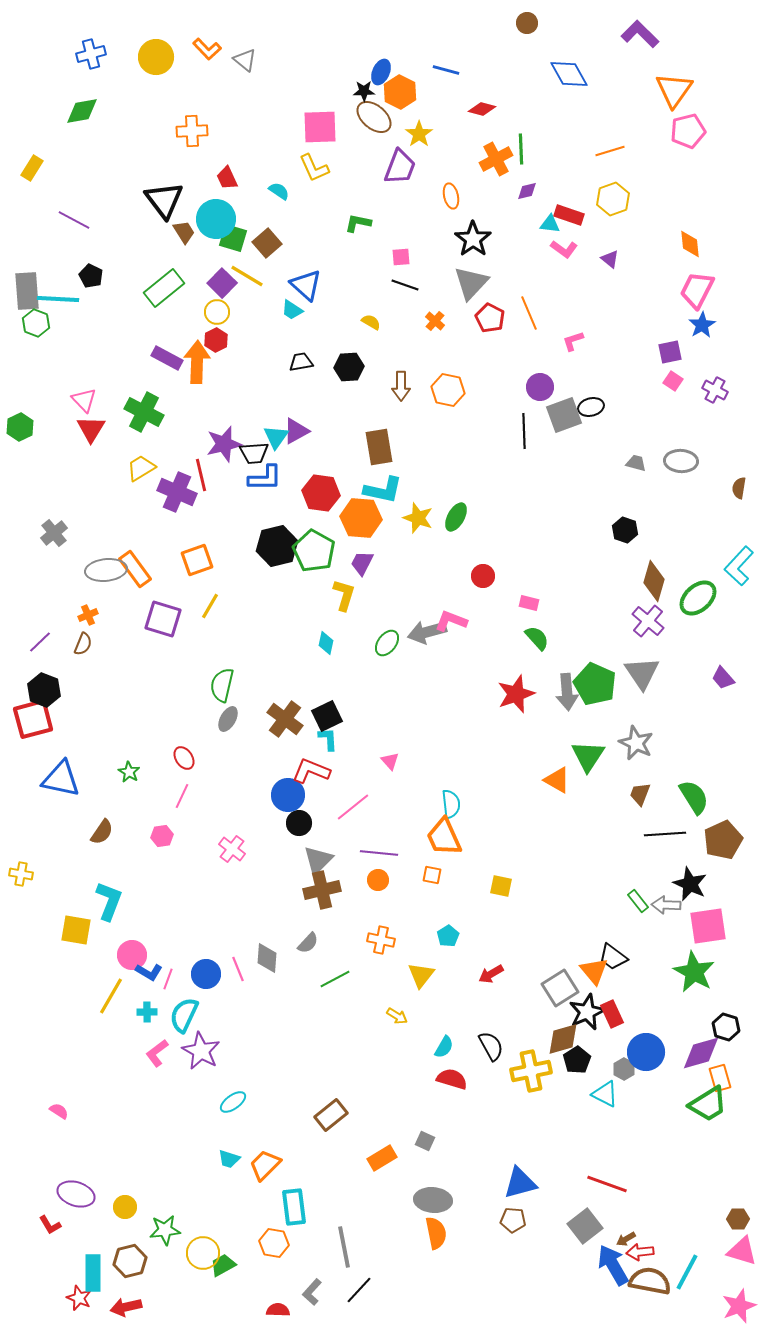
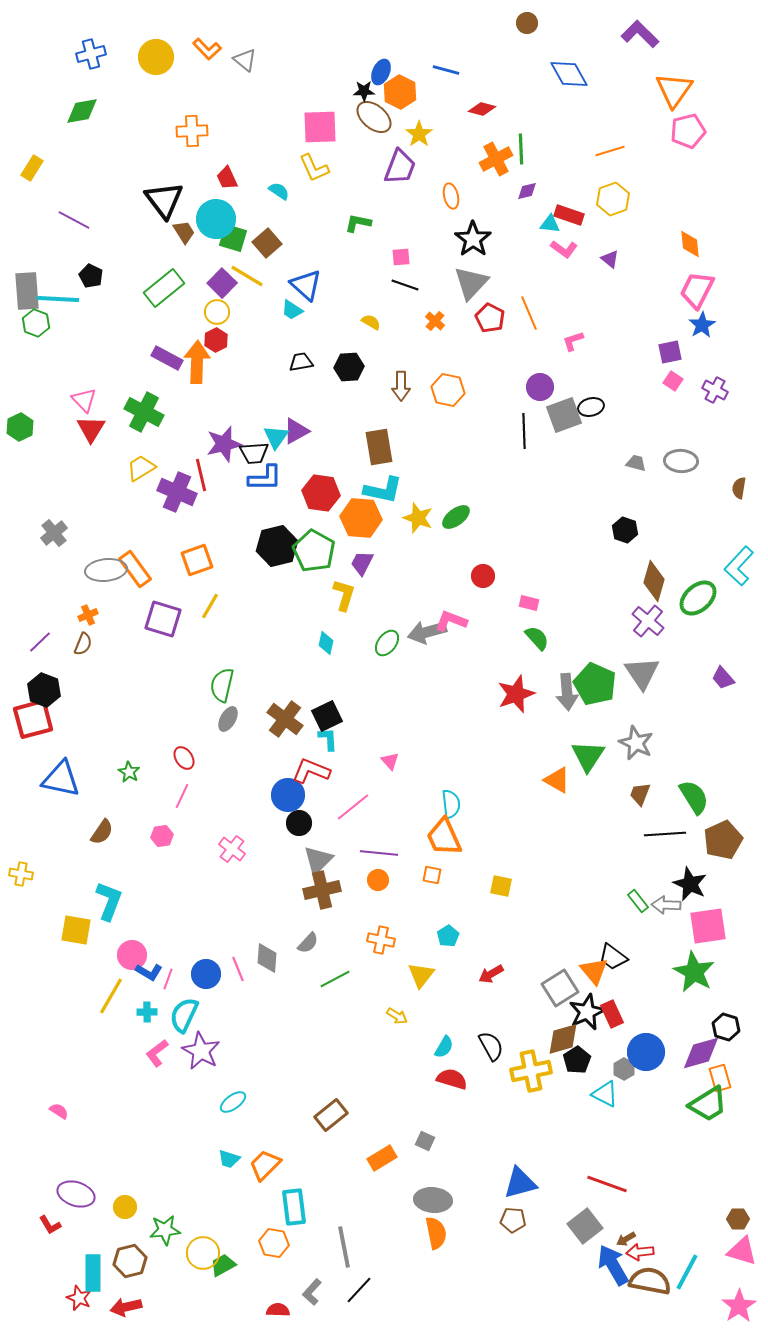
green ellipse at (456, 517): rotated 24 degrees clockwise
pink star at (739, 1306): rotated 12 degrees counterclockwise
